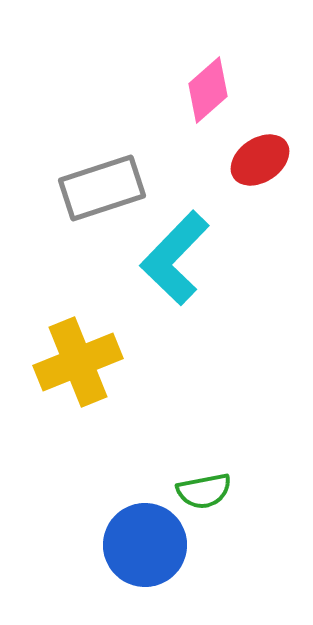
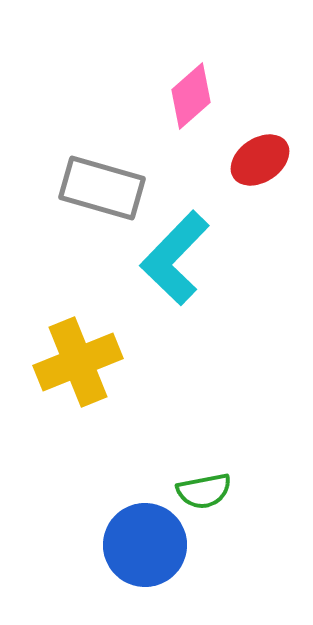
pink diamond: moved 17 px left, 6 px down
gray rectangle: rotated 34 degrees clockwise
